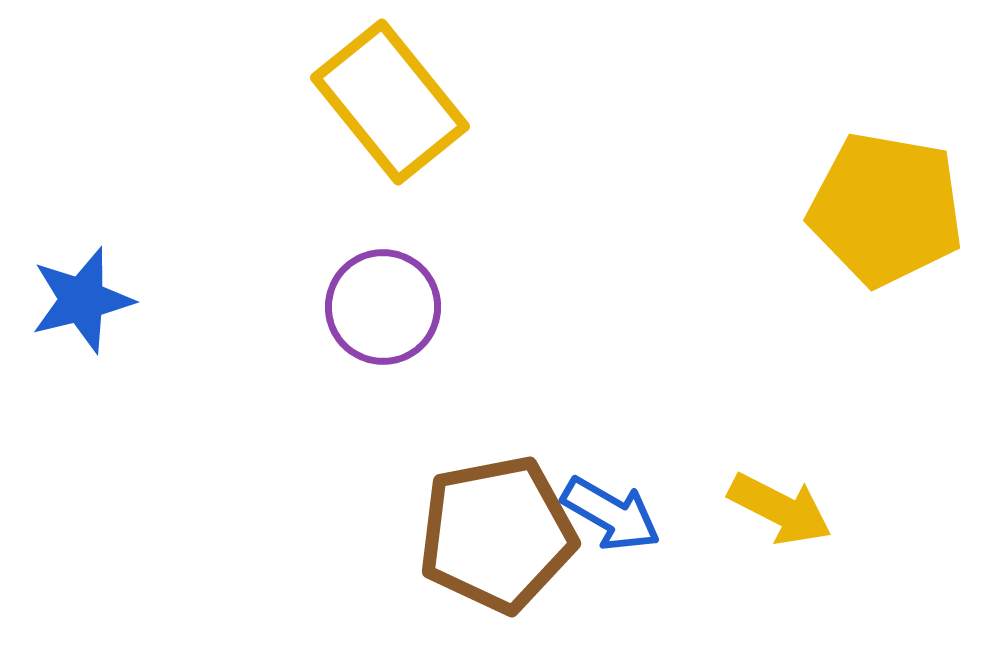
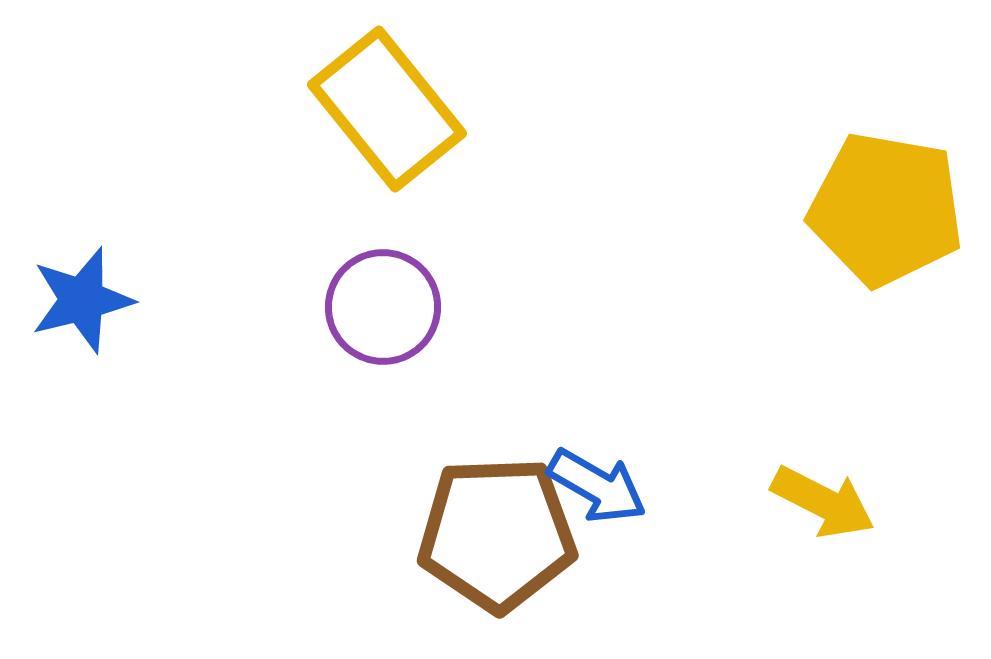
yellow rectangle: moved 3 px left, 7 px down
yellow arrow: moved 43 px right, 7 px up
blue arrow: moved 14 px left, 28 px up
brown pentagon: rotated 9 degrees clockwise
